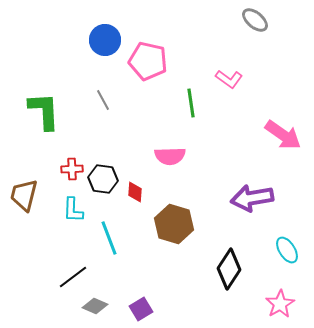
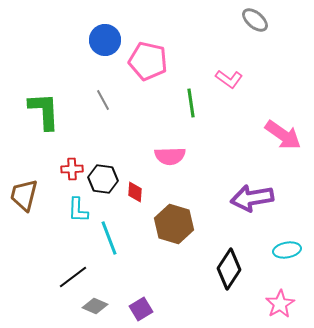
cyan L-shape: moved 5 px right
cyan ellipse: rotated 68 degrees counterclockwise
